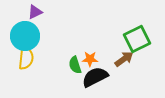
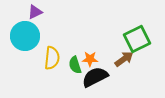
yellow semicircle: moved 26 px right
